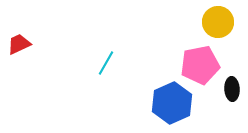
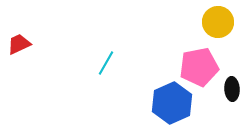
pink pentagon: moved 1 px left, 2 px down
